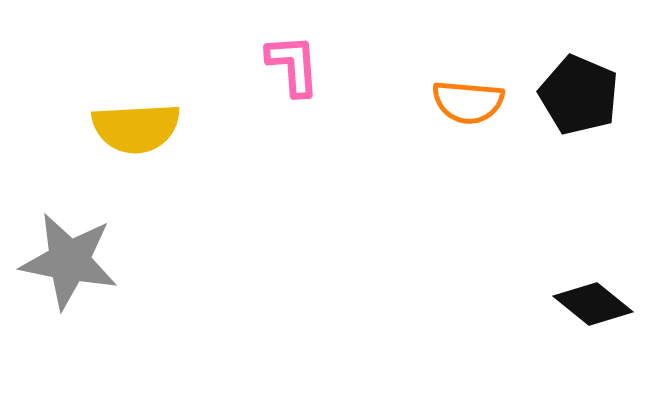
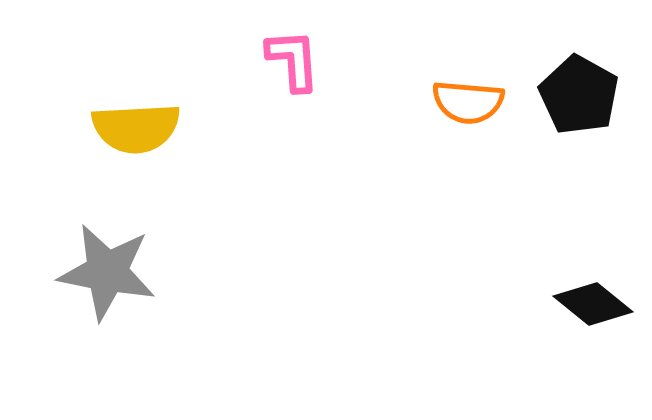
pink L-shape: moved 5 px up
black pentagon: rotated 6 degrees clockwise
gray star: moved 38 px right, 11 px down
